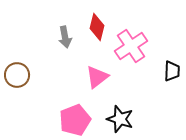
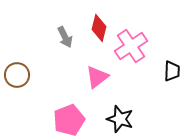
red diamond: moved 2 px right, 1 px down
gray arrow: rotated 15 degrees counterclockwise
pink pentagon: moved 6 px left
